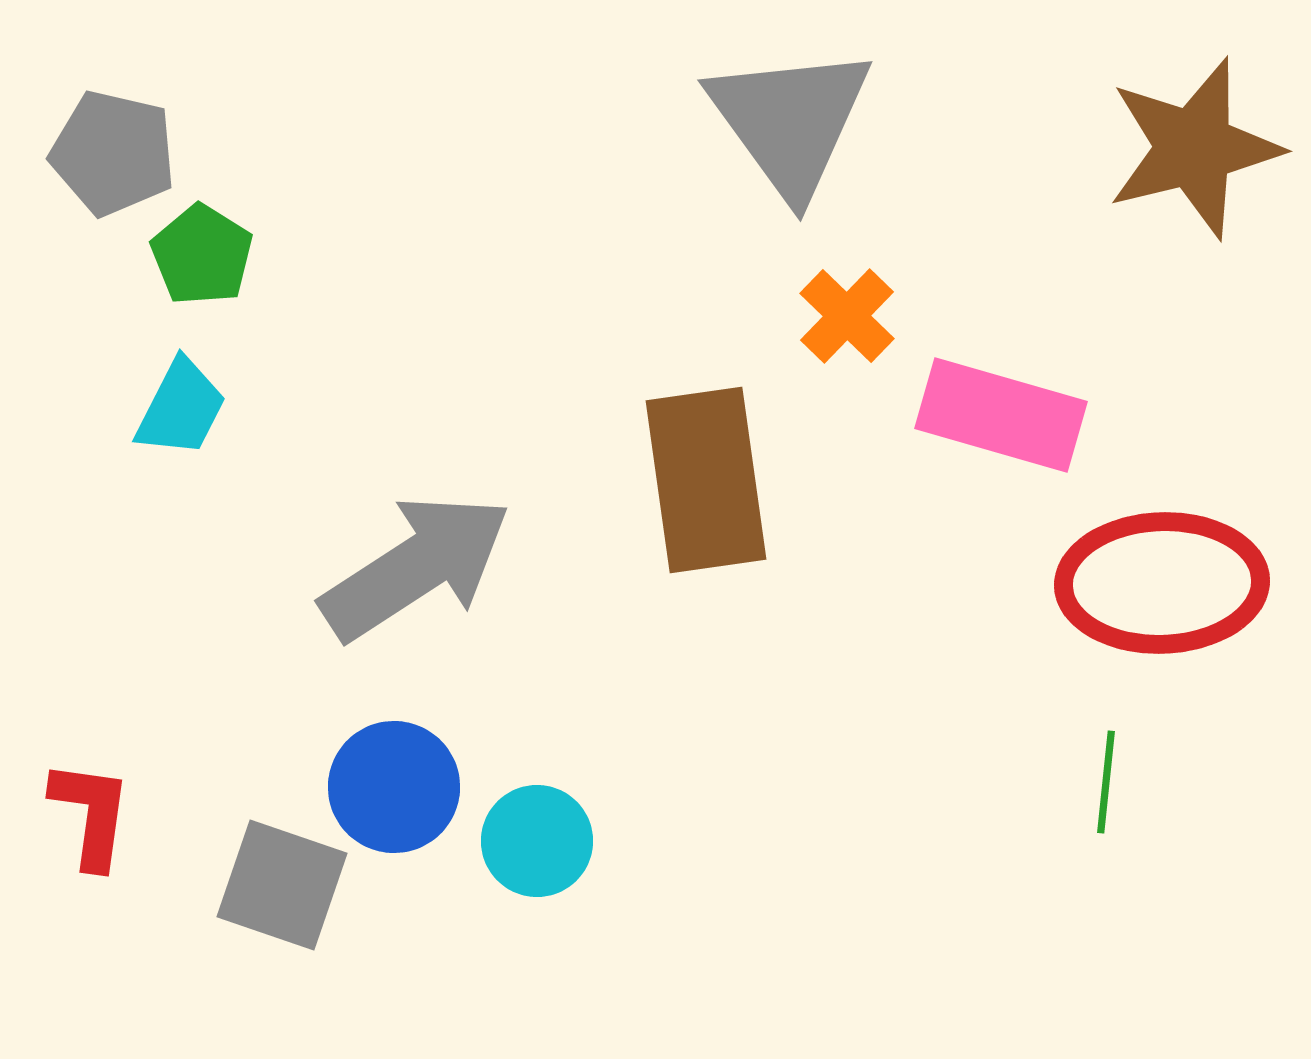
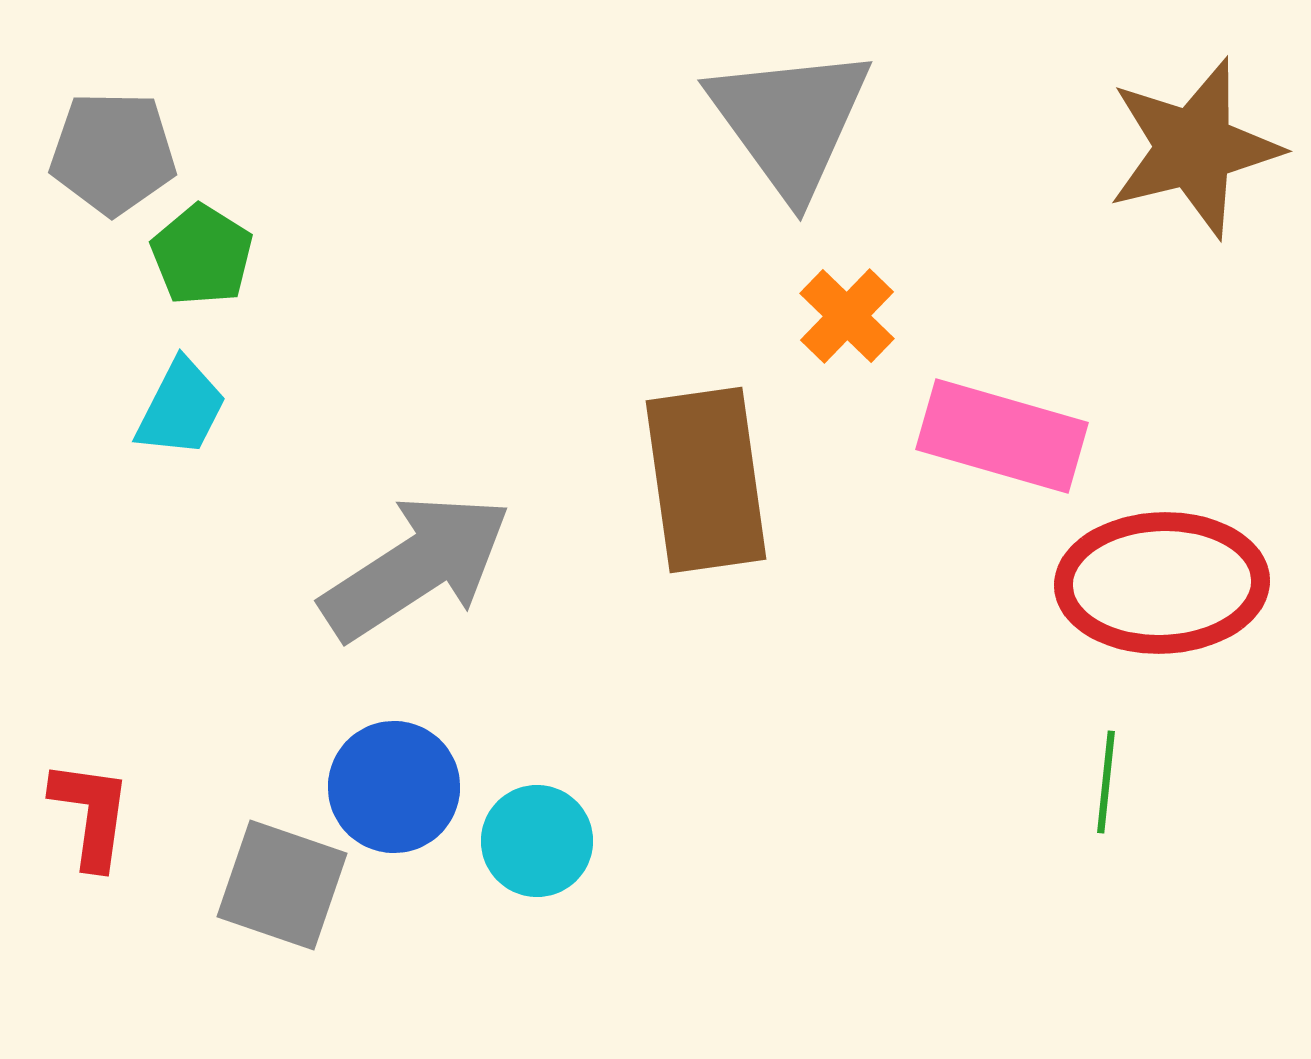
gray pentagon: rotated 12 degrees counterclockwise
pink rectangle: moved 1 px right, 21 px down
